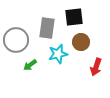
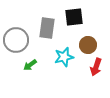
brown circle: moved 7 px right, 3 px down
cyan star: moved 6 px right, 3 px down
